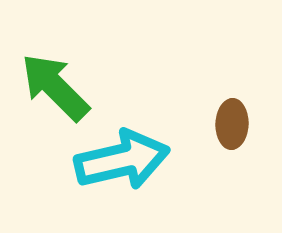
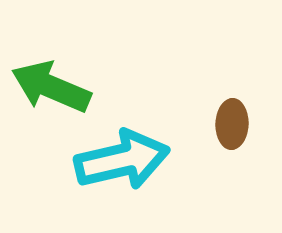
green arrow: moved 4 px left; rotated 22 degrees counterclockwise
